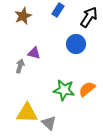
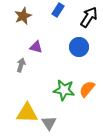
blue circle: moved 3 px right, 3 px down
purple triangle: moved 2 px right, 6 px up
gray arrow: moved 1 px right, 1 px up
orange semicircle: rotated 12 degrees counterclockwise
gray triangle: rotated 14 degrees clockwise
